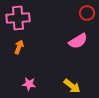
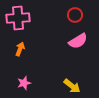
red circle: moved 12 px left, 2 px down
orange arrow: moved 1 px right, 2 px down
pink star: moved 5 px left, 1 px up; rotated 24 degrees counterclockwise
